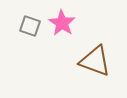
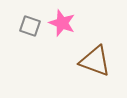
pink star: rotated 12 degrees counterclockwise
